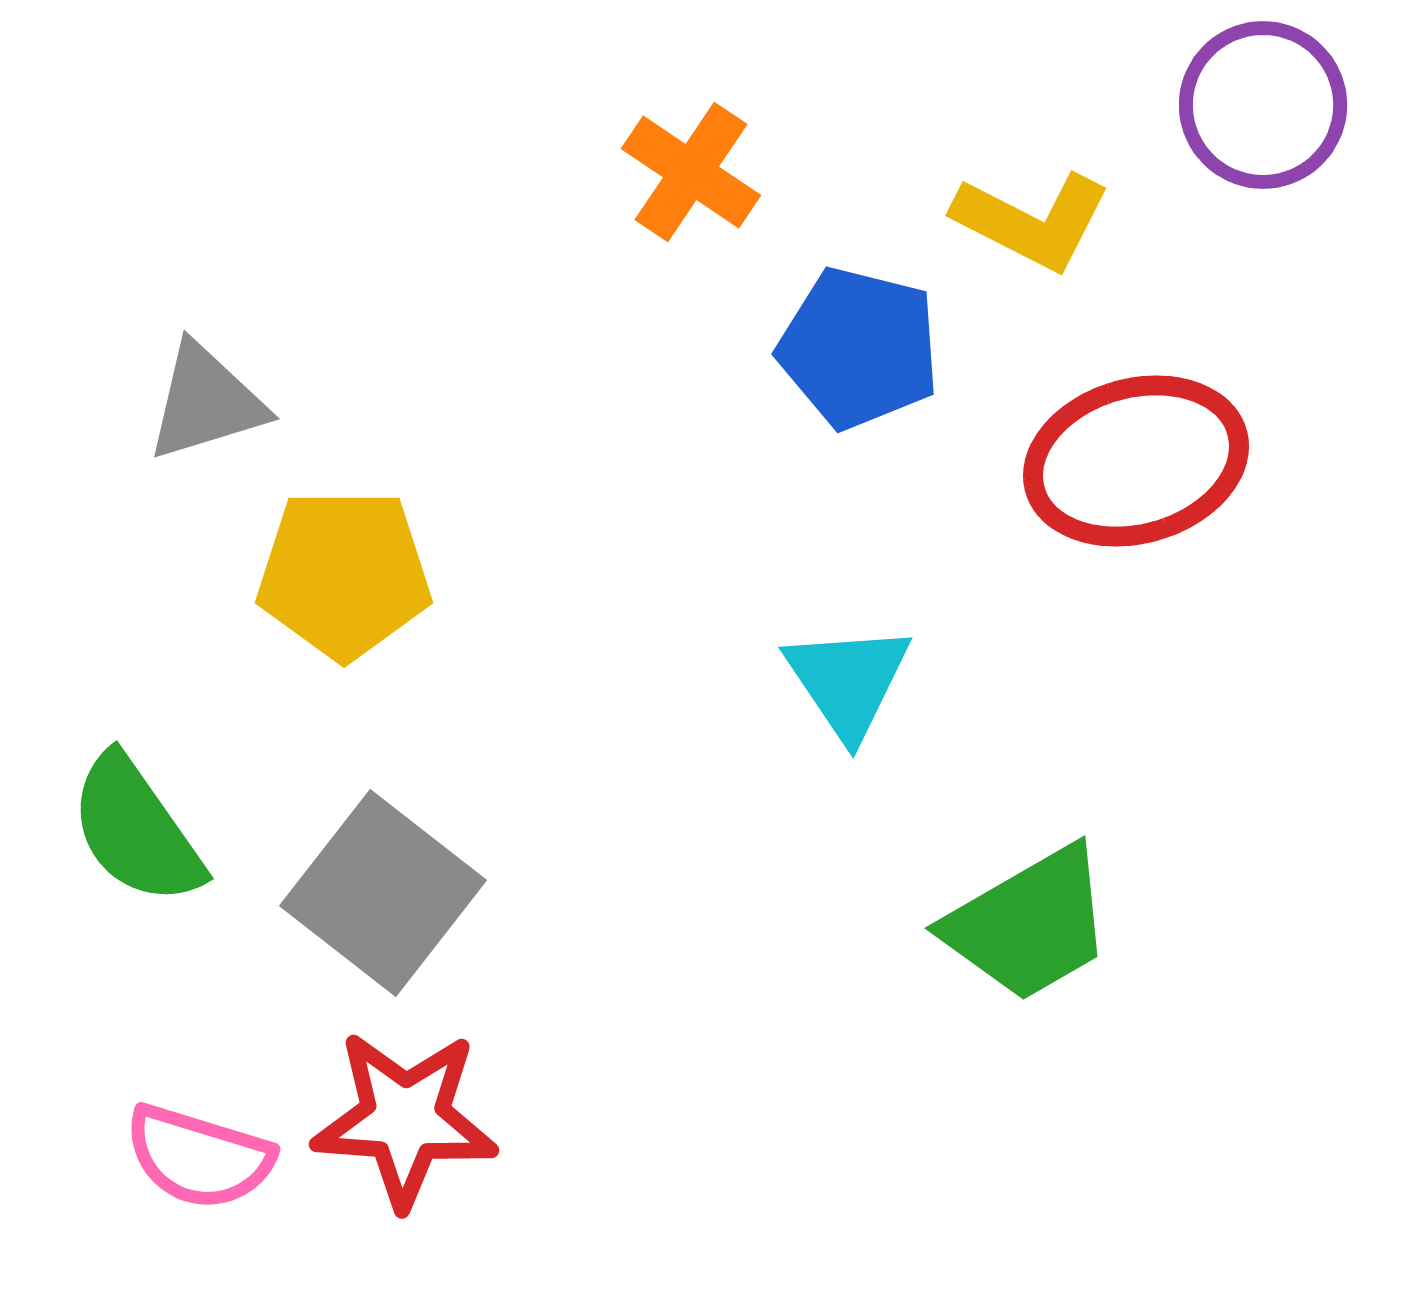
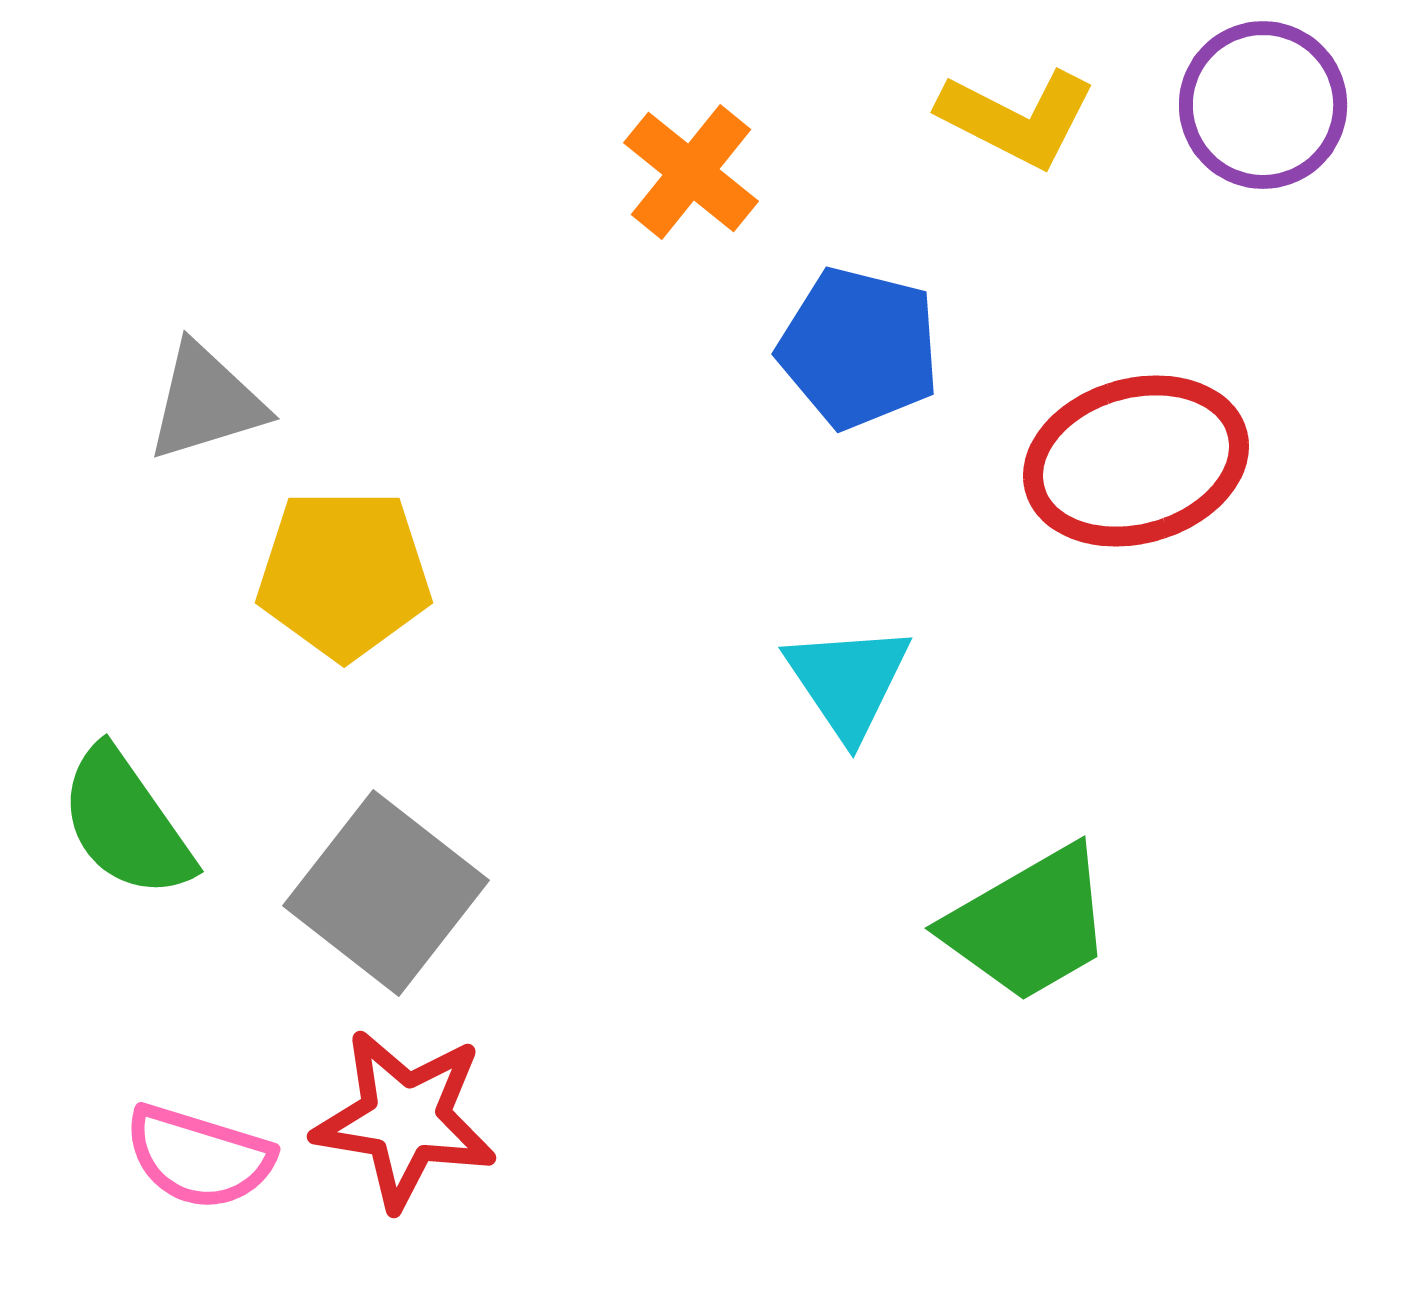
orange cross: rotated 5 degrees clockwise
yellow L-shape: moved 15 px left, 103 px up
green semicircle: moved 10 px left, 7 px up
gray square: moved 3 px right
red star: rotated 5 degrees clockwise
